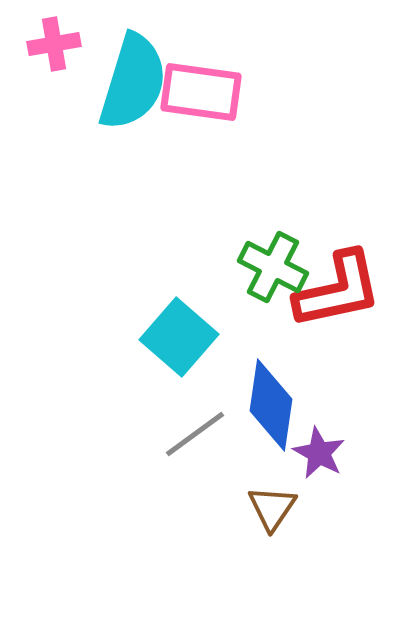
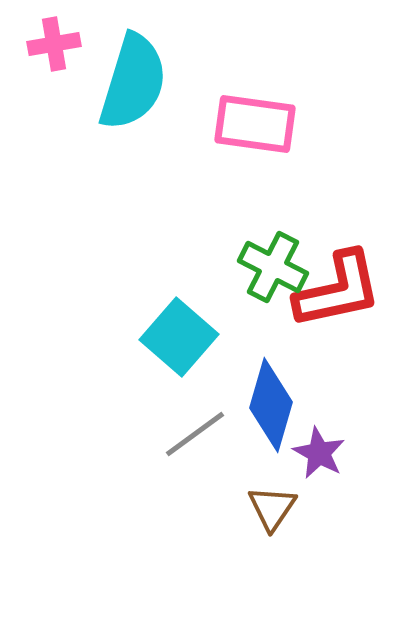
pink rectangle: moved 54 px right, 32 px down
blue diamond: rotated 8 degrees clockwise
